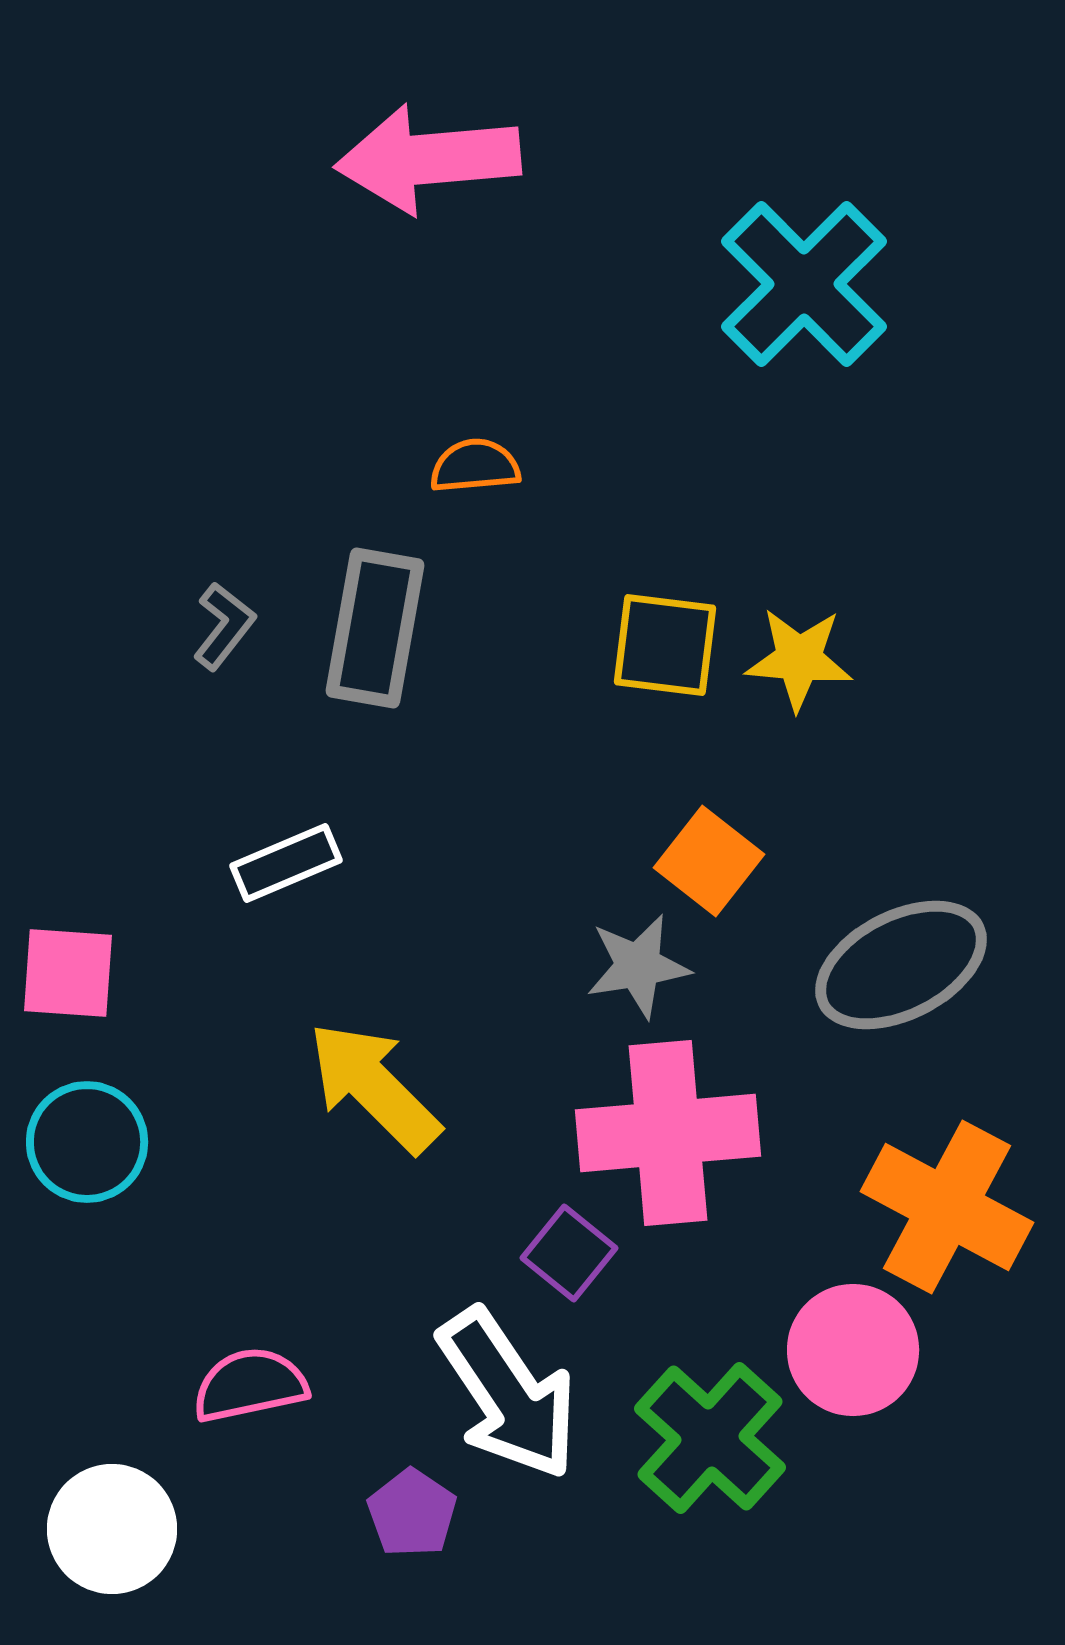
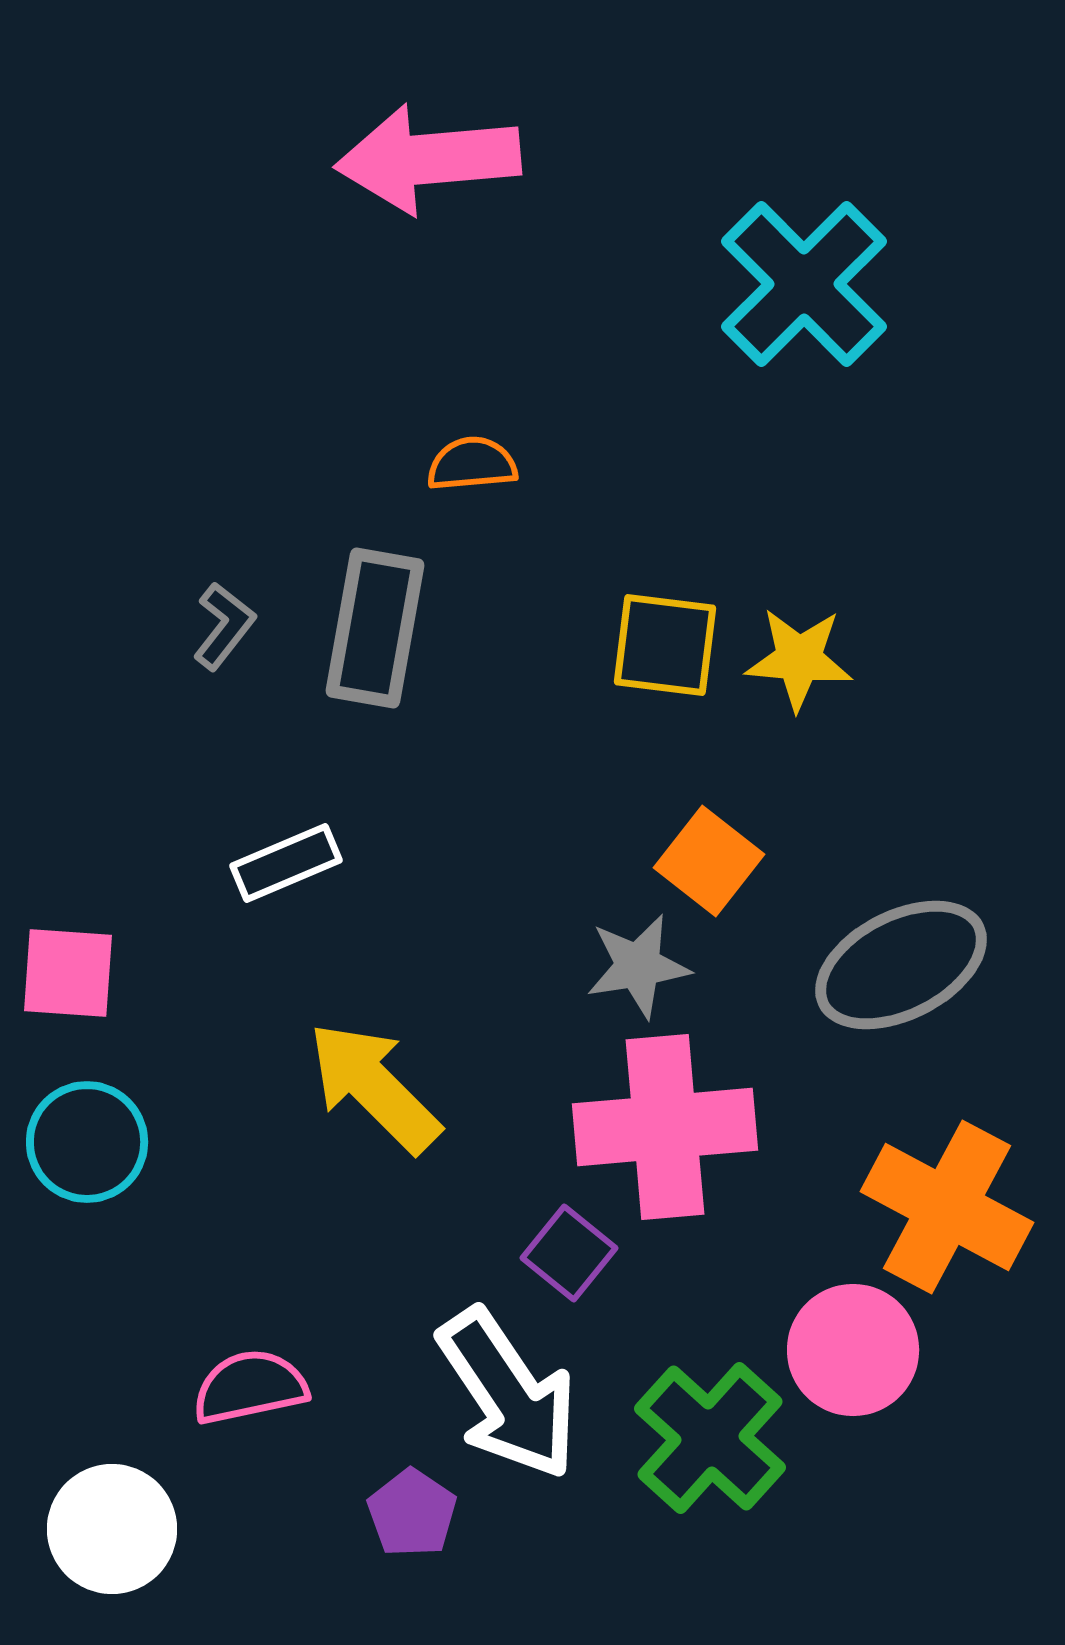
orange semicircle: moved 3 px left, 2 px up
pink cross: moved 3 px left, 6 px up
pink semicircle: moved 2 px down
